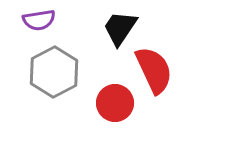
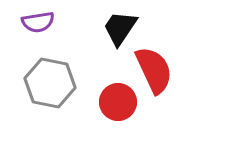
purple semicircle: moved 1 px left, 2 px down
gray hexagon: moved 4 px left, 11 px down; rotated 21 degrees counterclockwise
red circle: moved 3 px right, 1 px up
